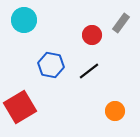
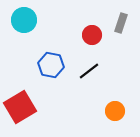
gray rectangle: rotated 18 degrees counterclockwise
